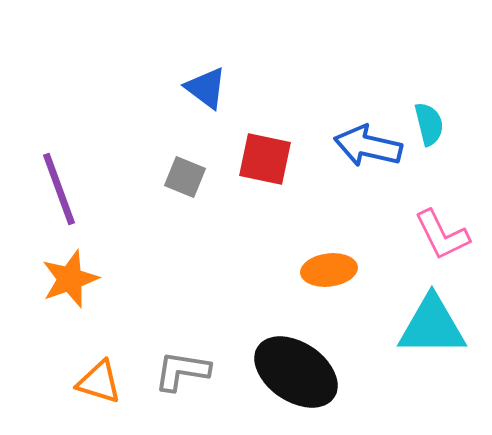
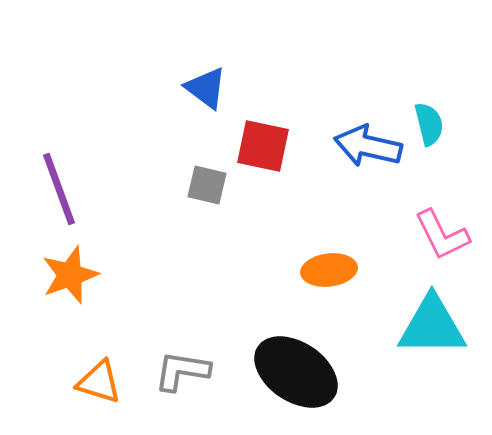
red square: moved 2 px left, 13 px up
gray square: moved 22 px right, 8 px down; rotated 9 degrees counterclockwise
orange star: moved 4 px up
